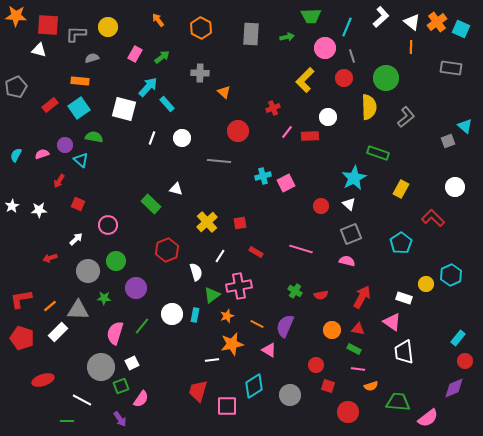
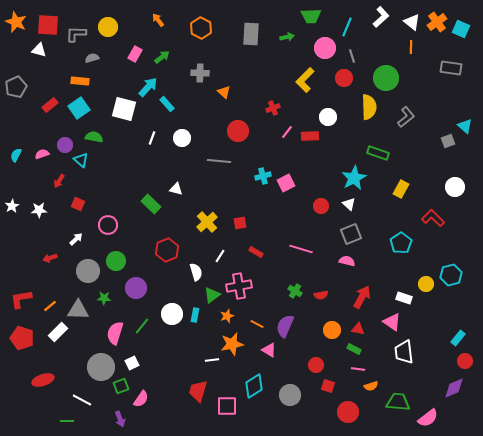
orange star at (16, 16): moved 6 px down; rotated 20 degrees clockwise
cyan hexagon at (451, 275): rotated 10 degrees clockwise
purple arrow at (120, 419): rotated 14 degrees clockwise
